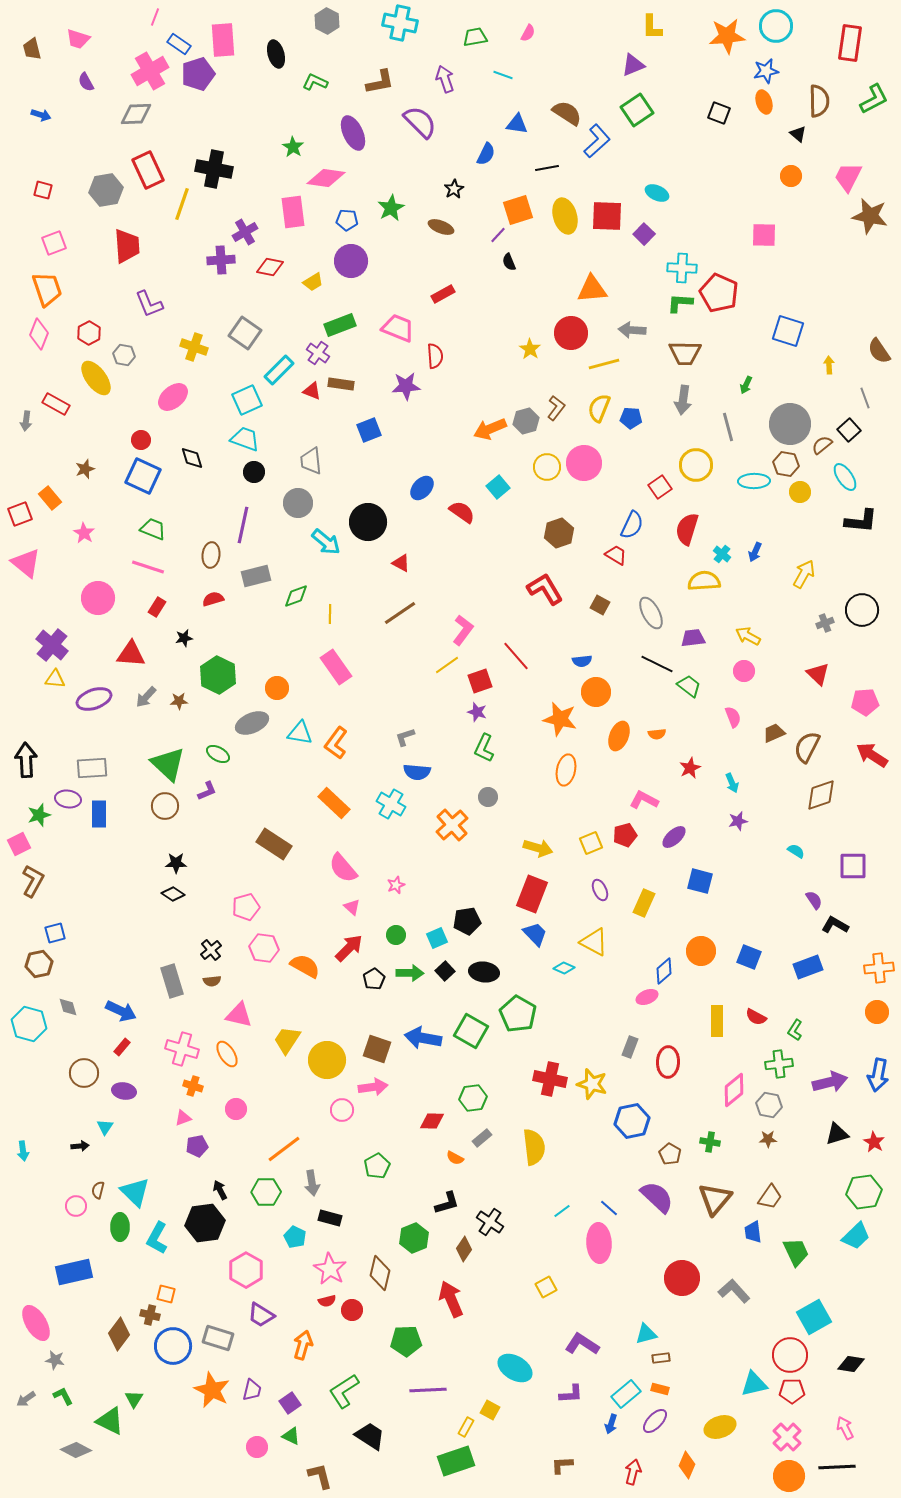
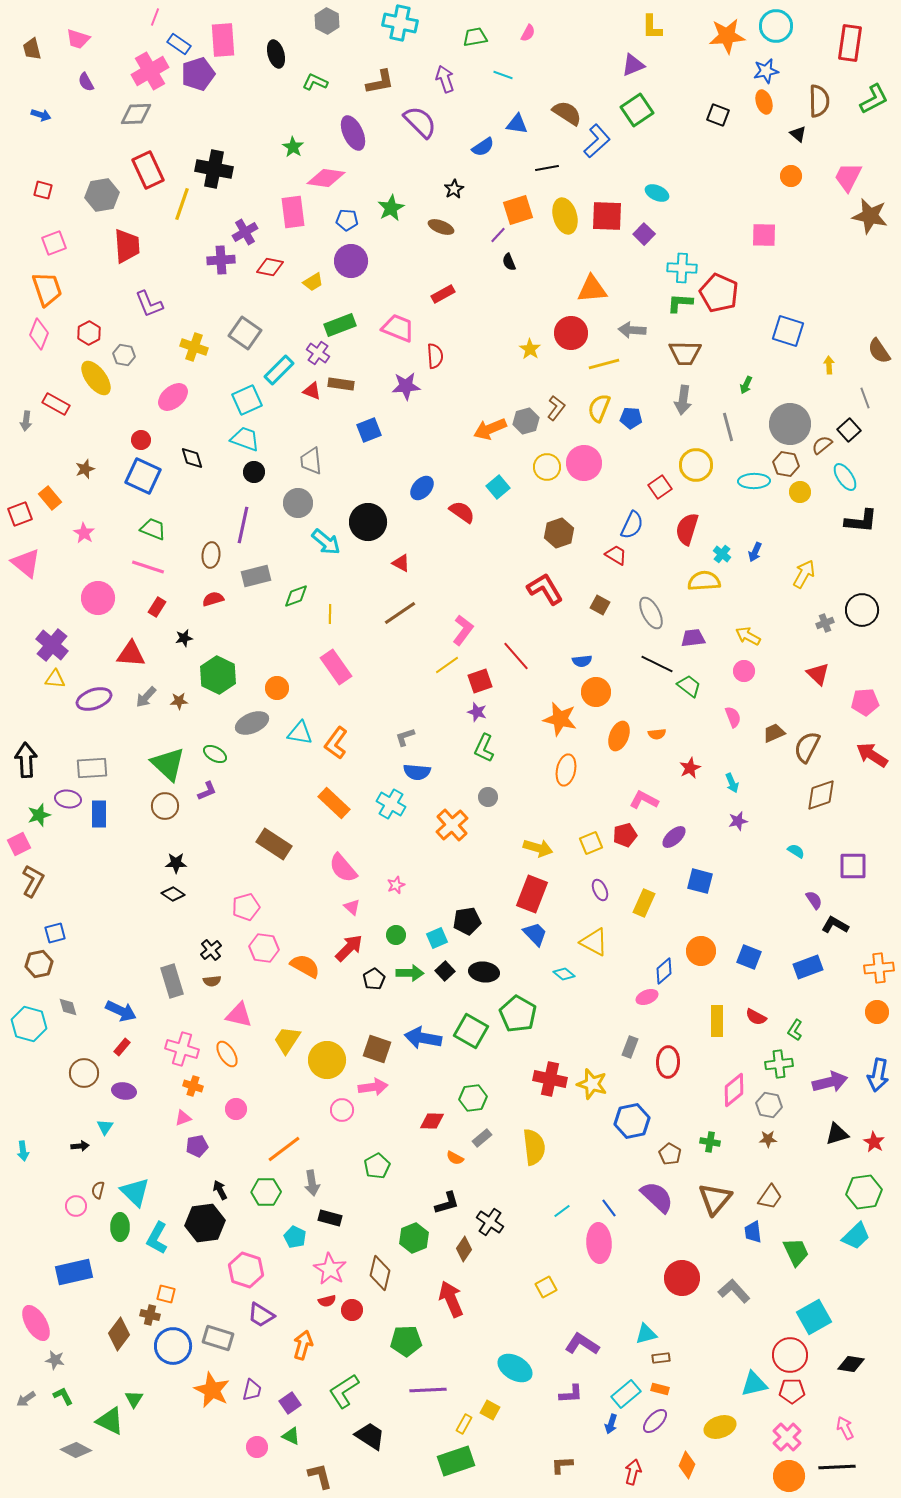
black square at (719, 113): moved 1 px left, 2 px down
blue semicircle at (486, 154): moved 3 px left, 7 px up; rotated 30 degrees clockwise
gray hexagon at (106, 190): moved 4 px left, 5 px down
green ellipse at (218, 754): moved 3 px left
cyan diamond at (564, 968): moved 6 px down; rotated 15 degrees clockwise
blue line at (609, 1208): rotated 12 degrees clockwise
pink hexagon at (246, 1270): rotated 12 degrees counterclockwise
yellow rectangle at (466, 1427): moved 2 px left, 3 px up
